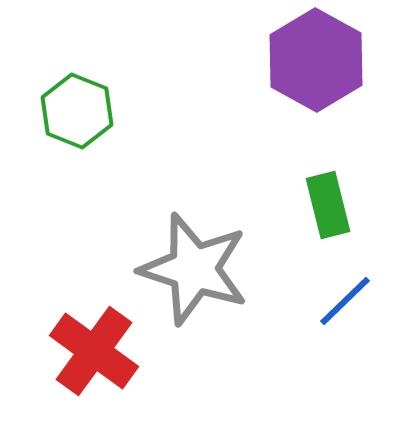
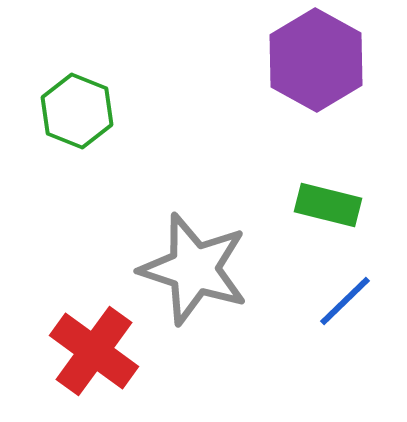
green rectangle: rotated 62 degrees counterclockwise
